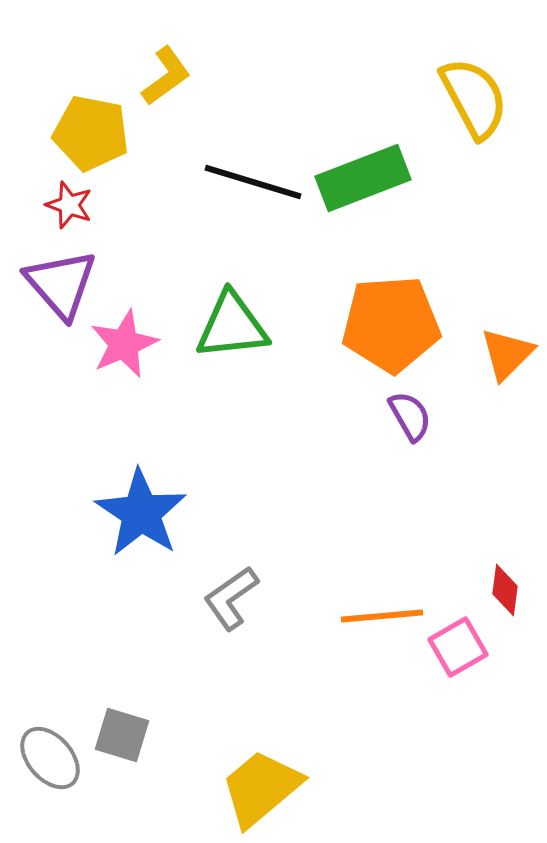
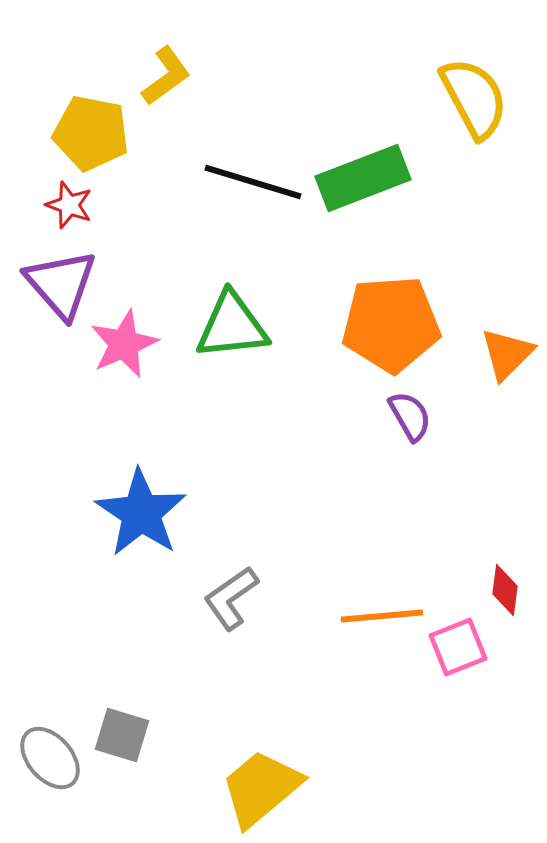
pink square: rotated 8 degrees clockwise
